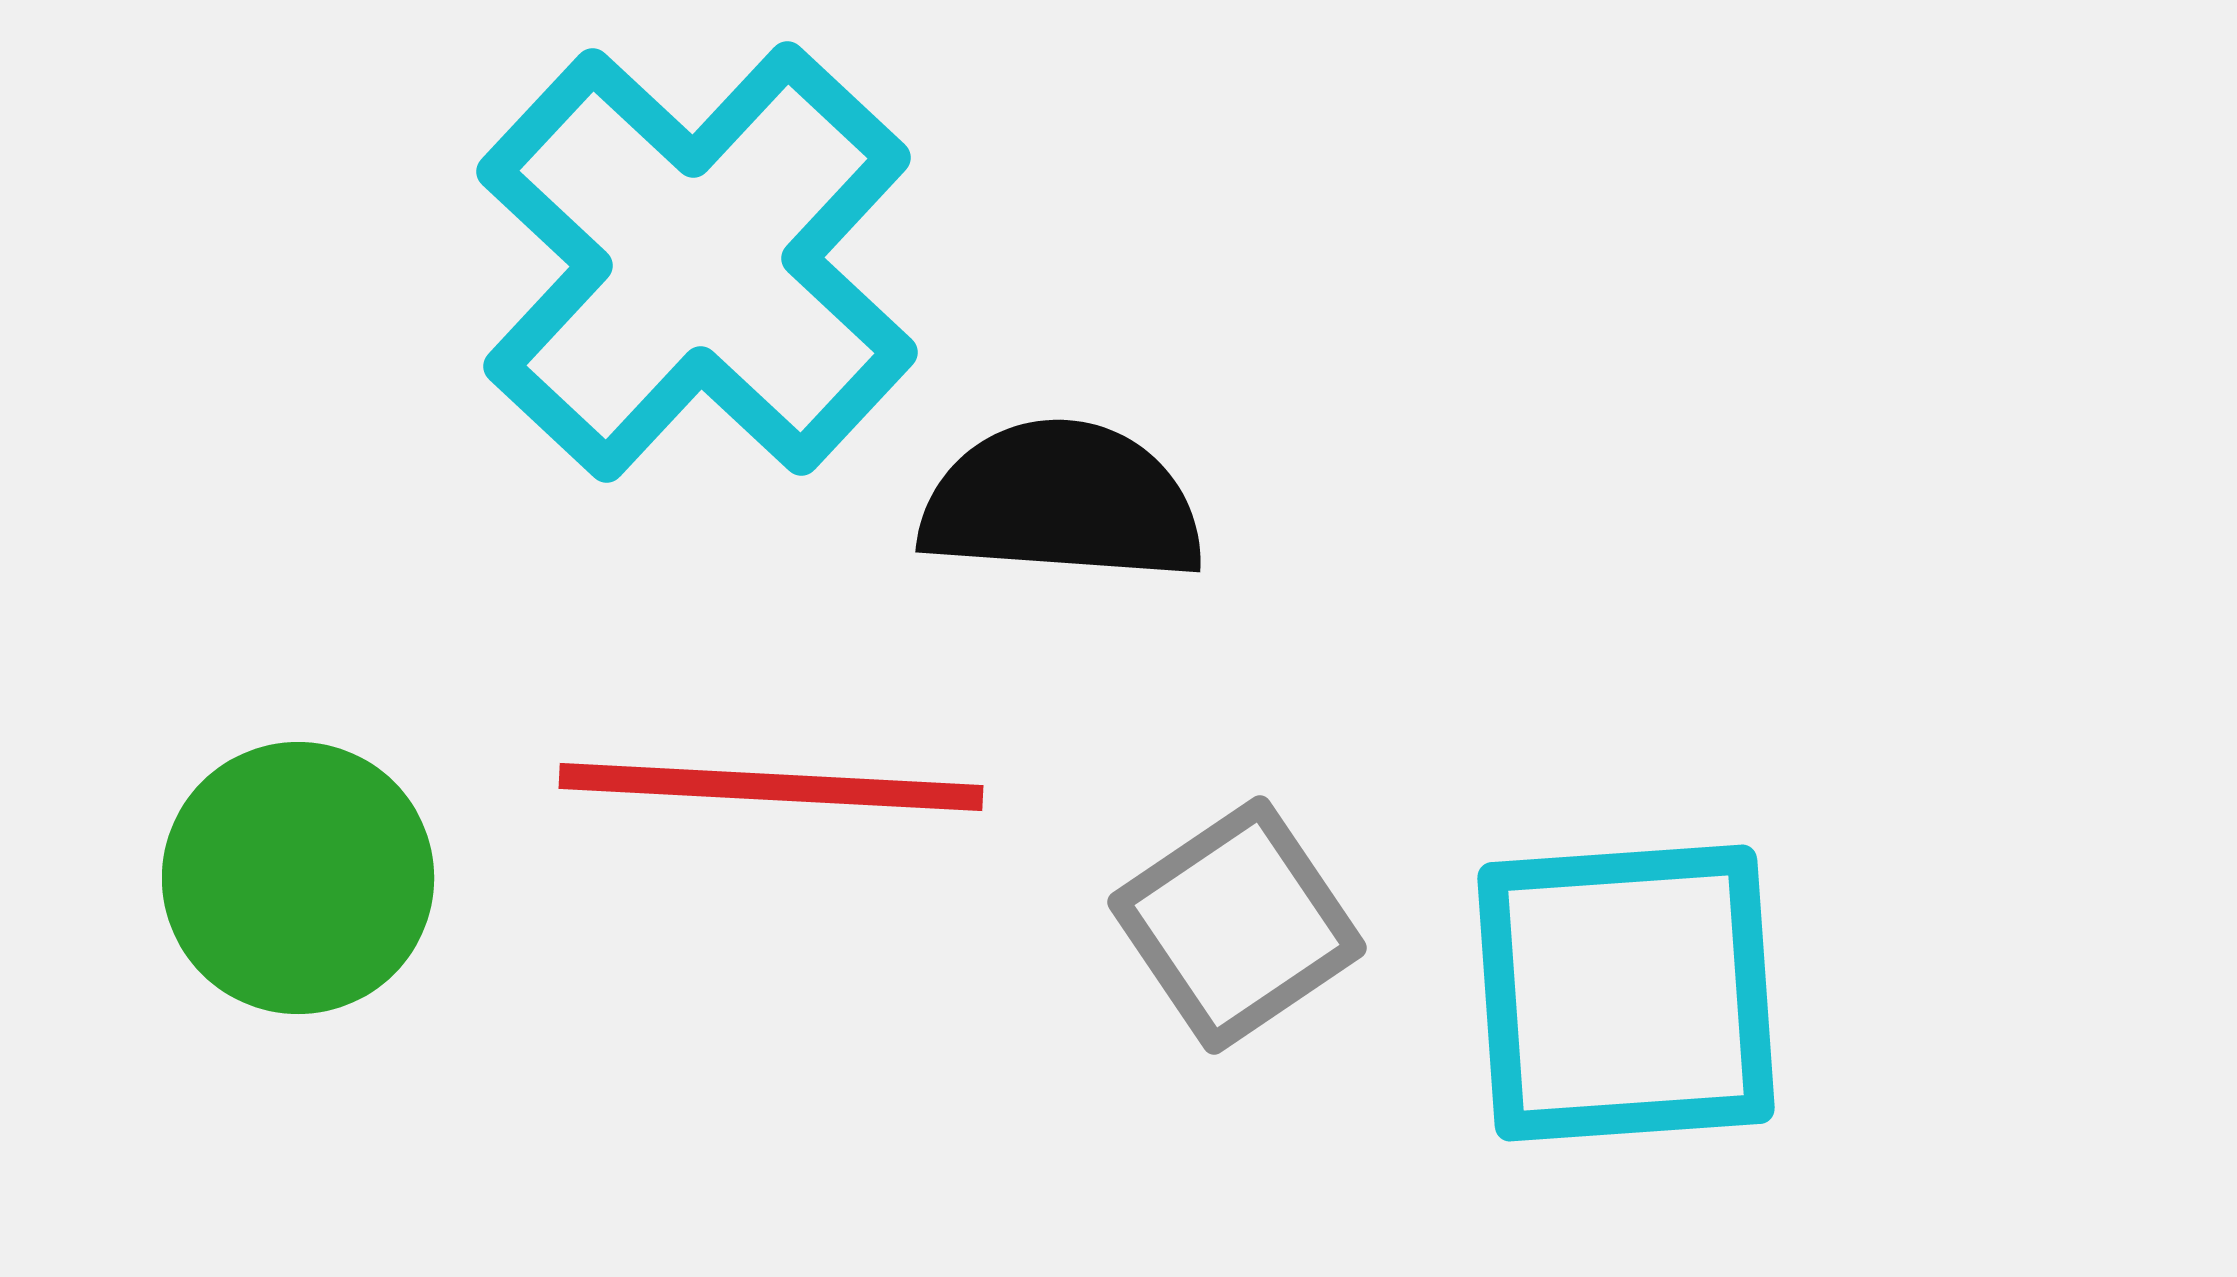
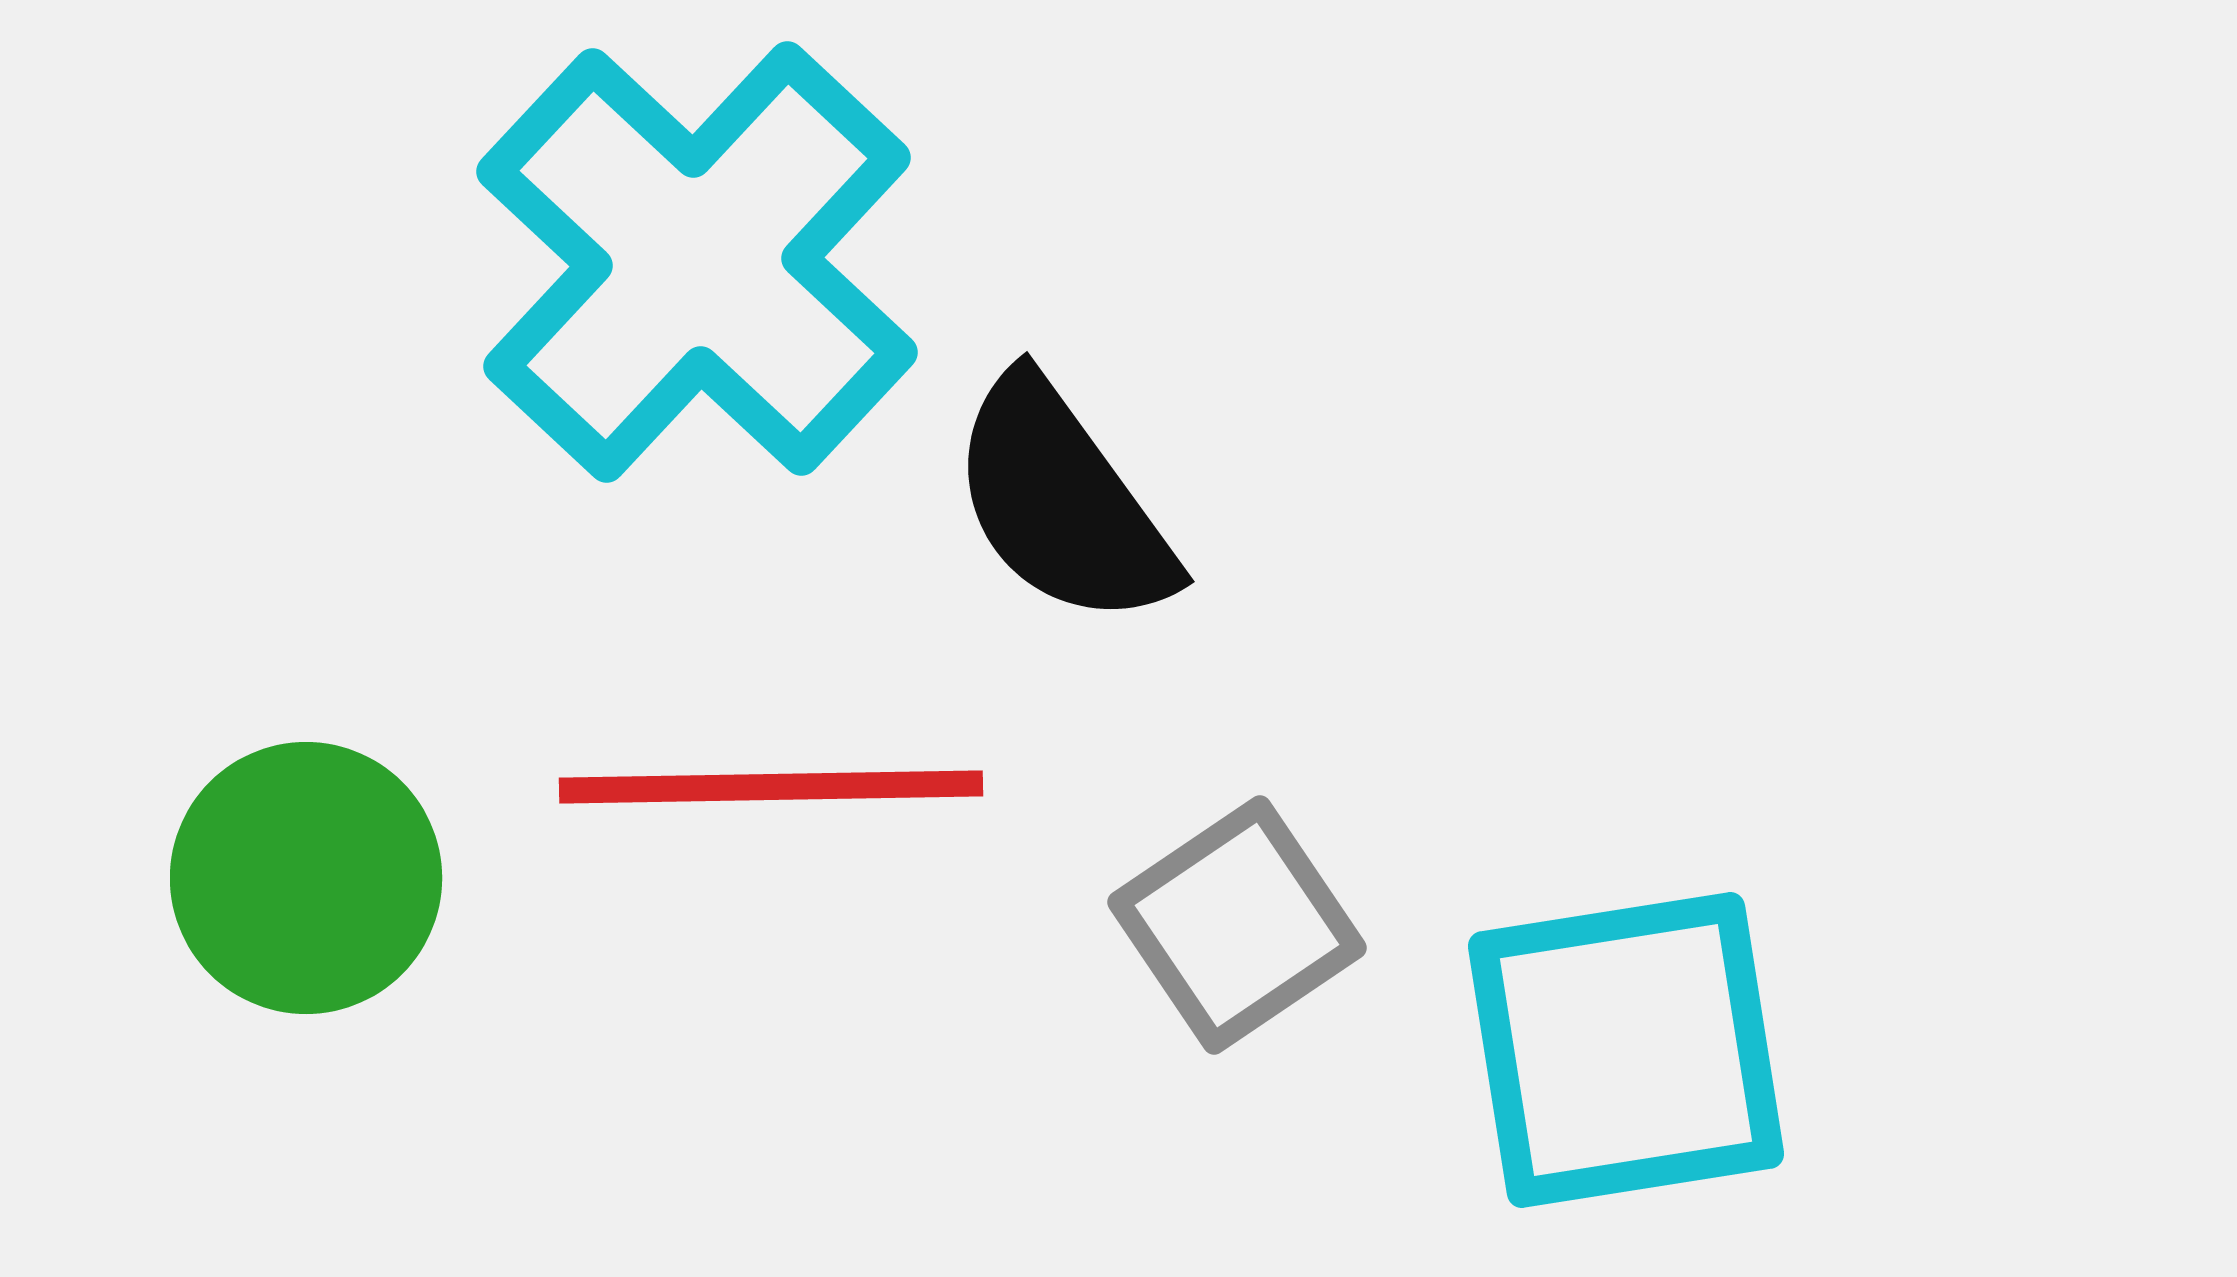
black semicircle: rotated 130 degrees counterclockwise
red line: rotated 4 degrees counterclockwise
green circle: moved 8 px right
cyan square: moved 57 px down; rotated 5 degrees counterclockwise
